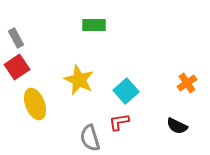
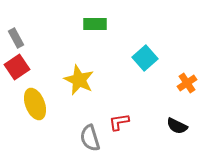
green rectangle: moved 1 px right, 1 px up
cyan square: moved 19 px right, 33 px up
